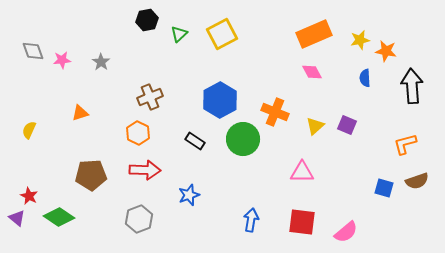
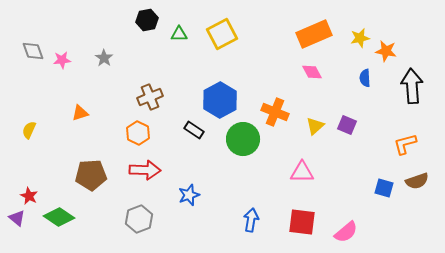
green triangle: rotated 42 degrees clockwise
yellow star: moved 2 px up
gray star: moved 3 px right, 4 px up
black rectangle: moved 1 px left, 11 px up
